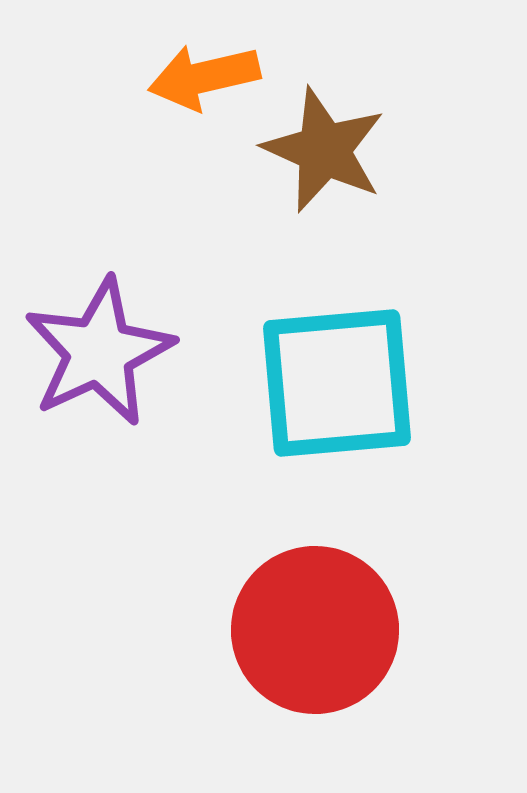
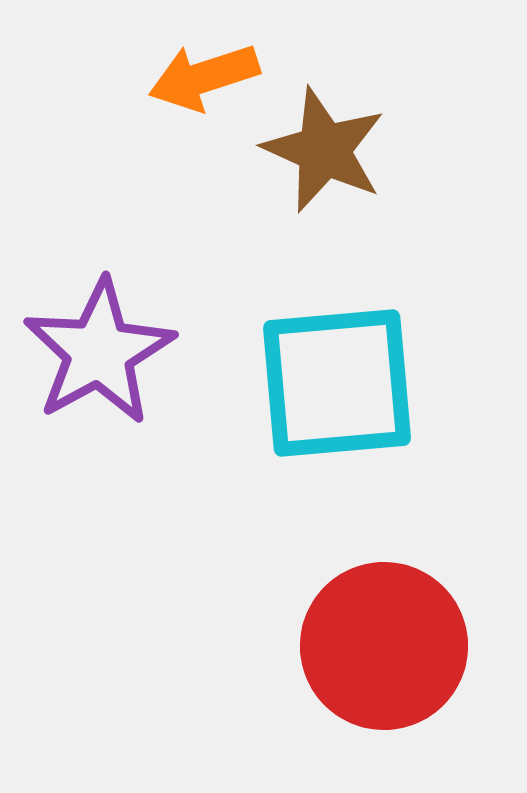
orange arrow: rotated 5 degrees counterclockwise
purple star: rotated 4 degrees counterclockwise
red circle: moved 69 px right, 16 px down
